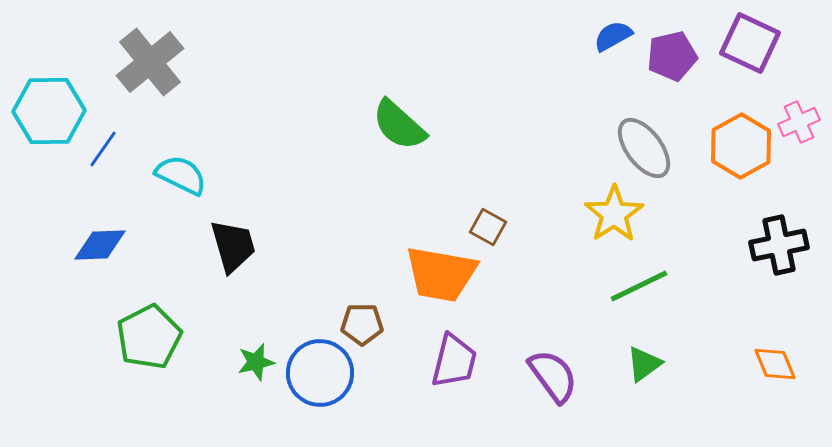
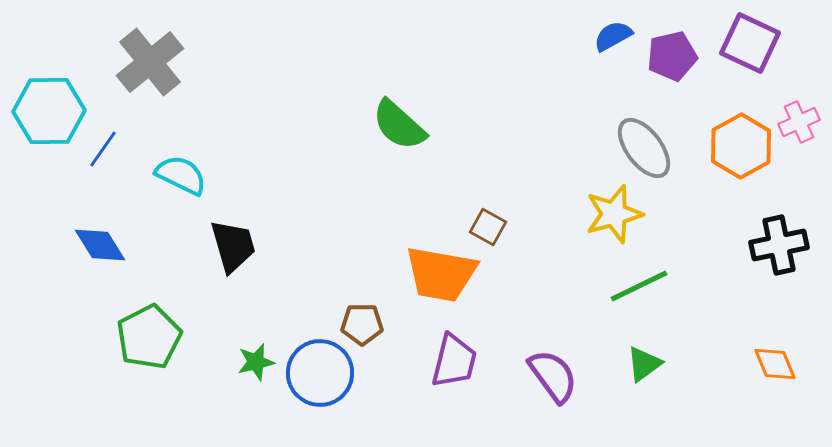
yellow star: rotated 18 degrees clockwise
blue diamond: rotated 60 degrees clockwise
